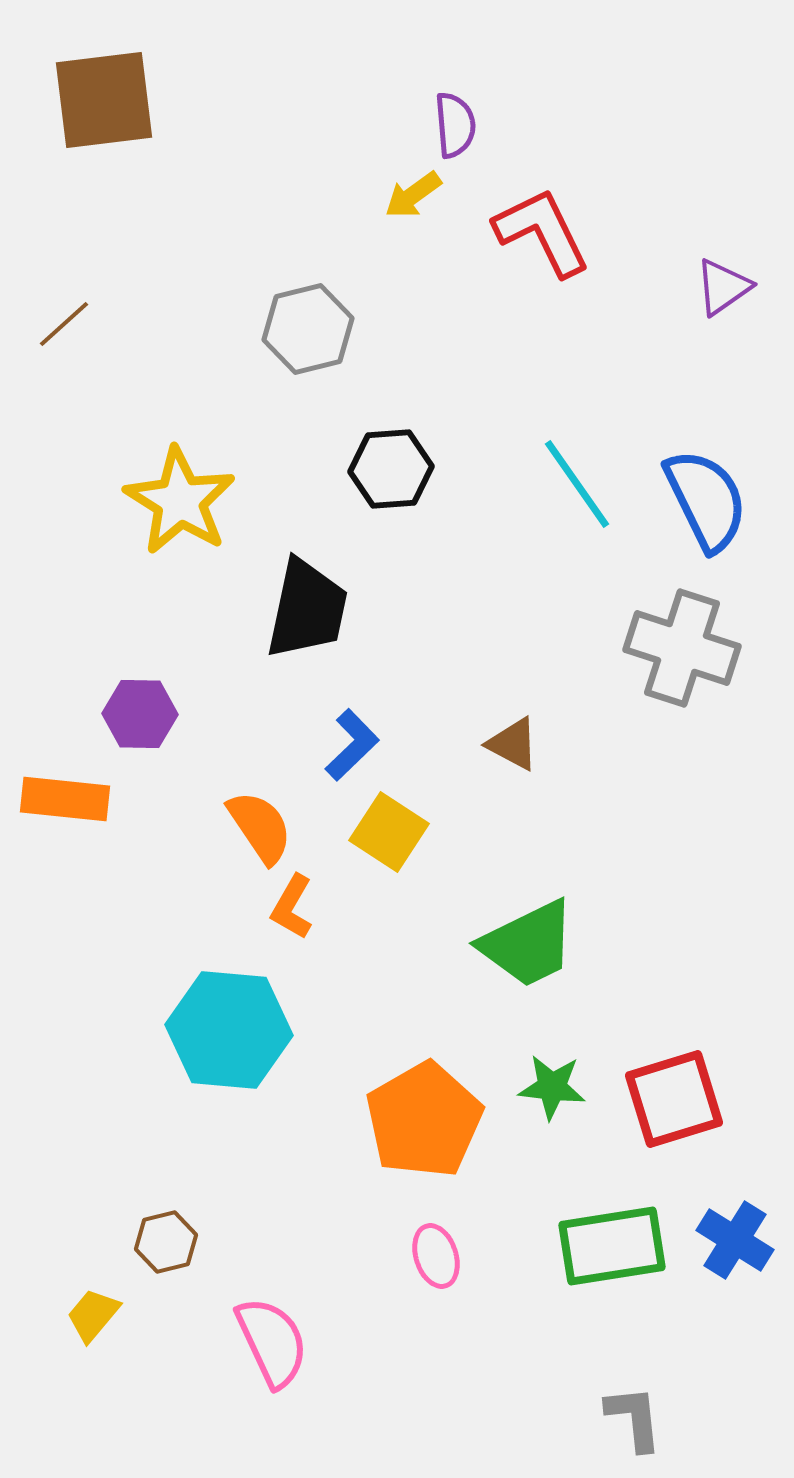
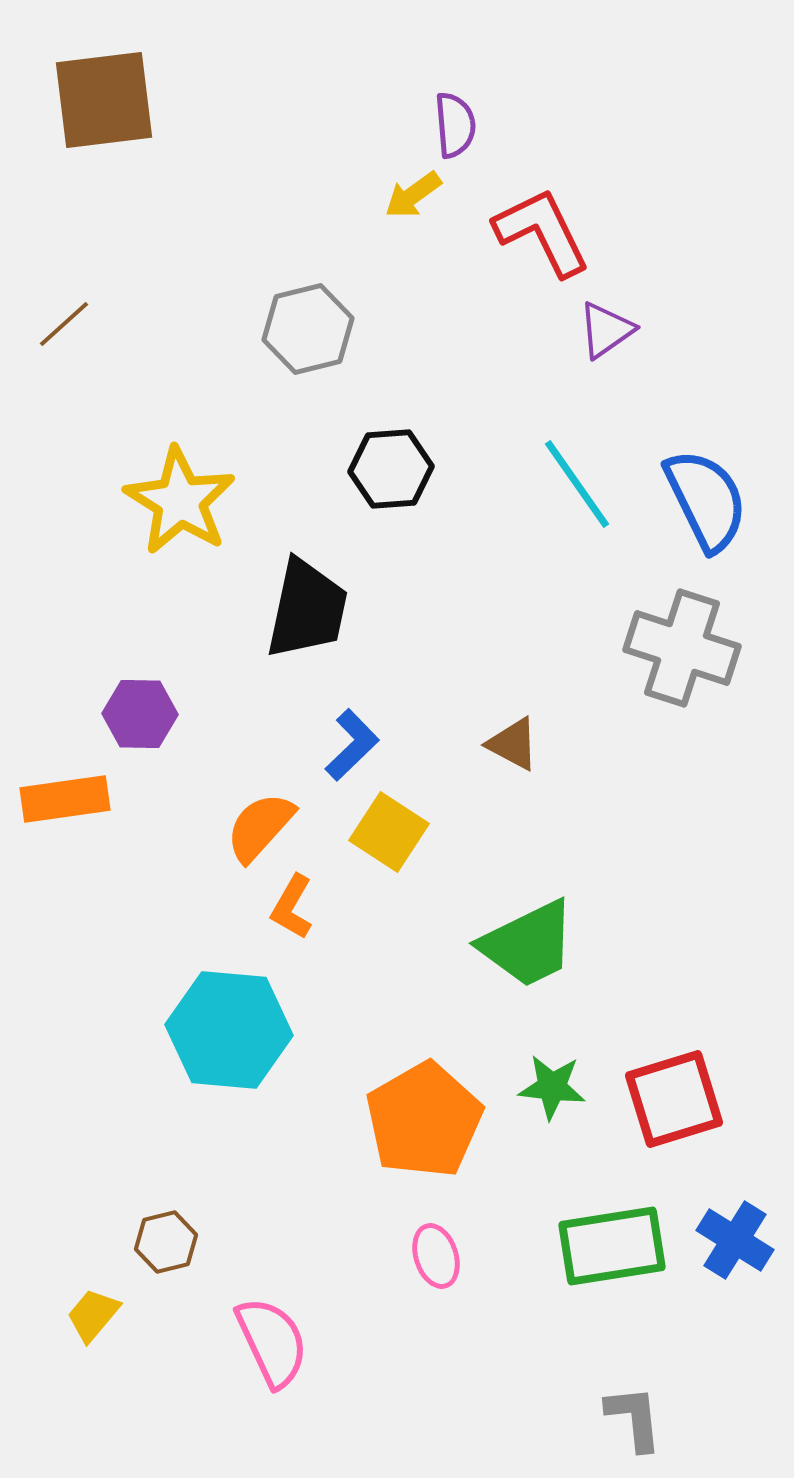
purple triangle: moved 117 px left, 43 px down
orange rectangle: rotated 14 degrees counterclockwise
orange semicircle: rotated 104 degrees counterclockwise
